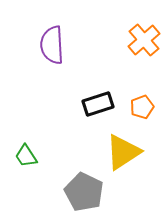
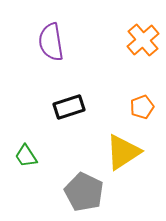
orange cross: moved 1 px left
purple semicircle: moved 1 px left, 3 px up; rotated 6 degrees counterclockwise
black rectangle: moved 29 px left, 3 px down
